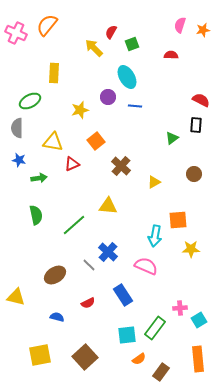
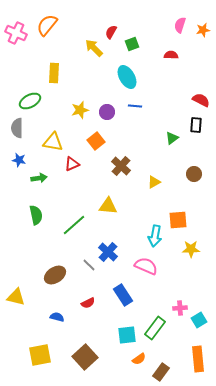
purple circle at (108, 97): moved 1 px left, 15 px down
